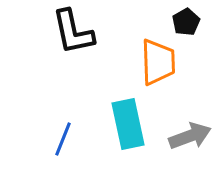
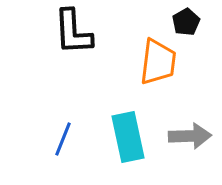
black L-shape: rotated 9 degrees clockwise
orange trapezoid: rotated 9 degrees clockwise
cyan rectangle: moved 13 px down
gray arrow: rotated 18 degrees clockwise
